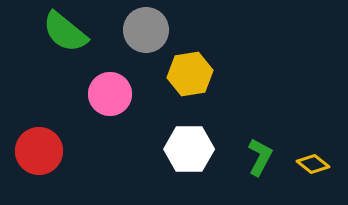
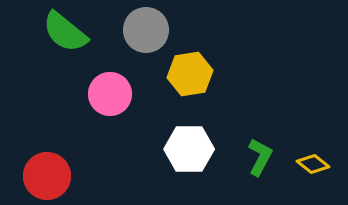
red circle: moved 8 px right, 25 px down
